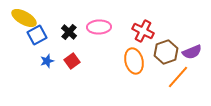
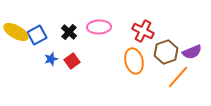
yellow ellipse: moved 8 px left, 14 px down
blue star: moved 4 px right, 2 px up
